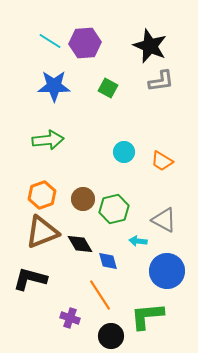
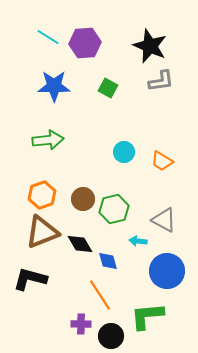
cyan line: moved 2 px left, 4 px up
purple cross: moved 11 px right, 6 px down; rotated 18 degrees counterclockwise
